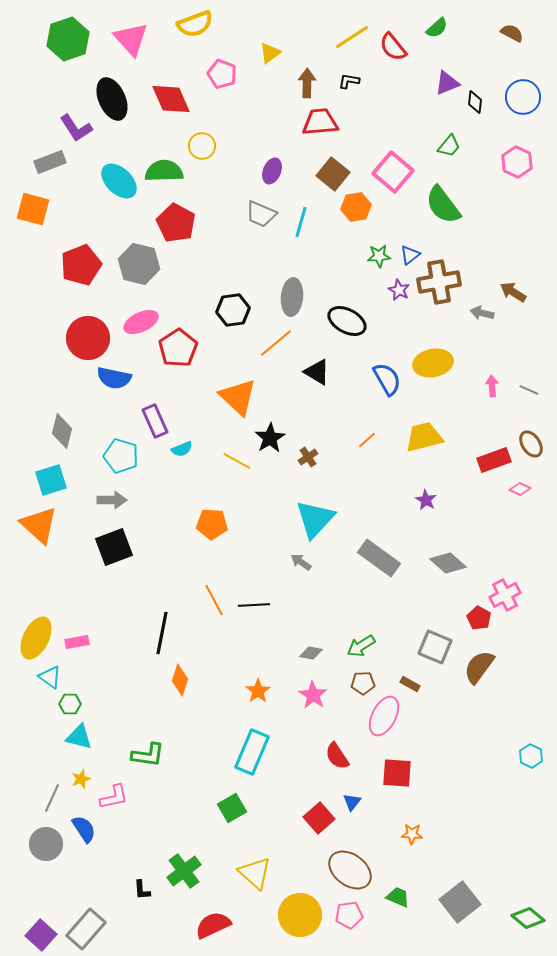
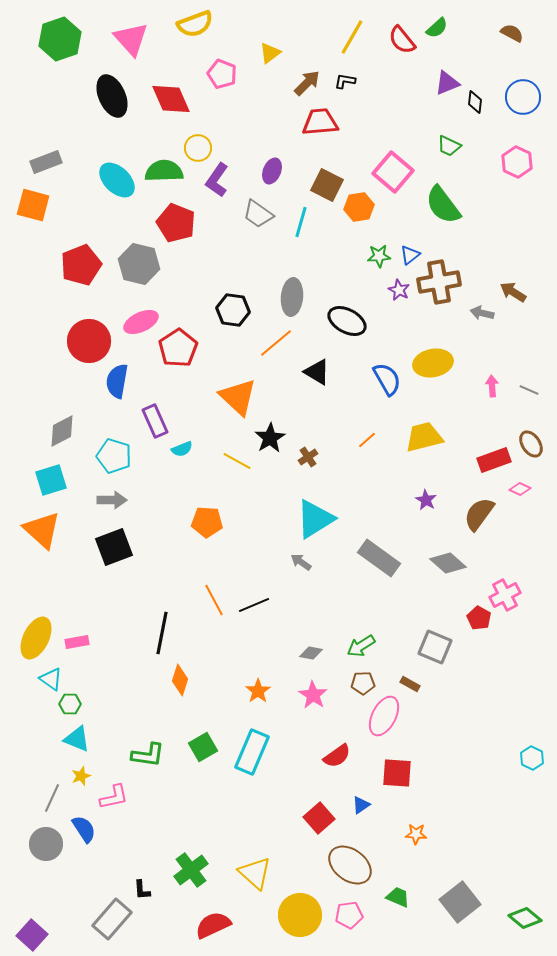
yellow line at (352, 37): rotated 27 degrees counterclockwise
green hexagon at (68, 39): moved 8 px left
red semicircle at (393, 47): moved 9 px right, 7 px up
black L-shape at (349, 81): moved 4 px left
brown arrow at (307, 83): rotated 44 degrees clockwise
black ellipse at (112, 99): moved 3 px up
purple L-shape at (76, 128): moved 141 px right, 52 px down; rotated 68 degrees clockwise
yellow circle at (202, 146): moved 4 px left, 2 px down
green trapezoid at (449, 146): rotated 75 degrees clockwise
gray rectangle at (50, 162): moved 4 px left
brown square at (333, 174): moved 6 px left, 11 px down; rotated 12 degrees counterclockwise
cyan ellipse at (119, 181): moved 2 px left, 1 px up
orange hexagon at (356, 207): moved 3 px right
orange square at (33, 209): moved 4 px up
gray trapezoid at (261, 214): moved 3 px left; rotated 12 degrees clockwise
red pentagon at (176, 223): rotated 6 degrees counterclockwise
black hexagon at (233, 310): rotated 16 degrees clockwise
red circle at (88, 338): moved 1 px right, 3 px down
blue semicircle at (114, 378): moved 3 px right, 3 px down; rotated 88 degrees clockwise
gray diamond at (62, 431): rotated 48 degrees clockwise
cyan pentagon at (121, 456): moved 7 px left
cyan triangle at (315, 519): rotated 15 degrees clockwise
orange pentagon at (212, 524): moved 5 px left, 2 px up
orange triangle at (39, 525): moved 3 px right, 5 px down
black line at (254, 605): rotated 20 degrees counterclockwise
brown semicircle at (479, 667): moved 153 px up
cyan triangle at (50, 677): moved 1 px right, 2 px down
cyan triangle at (79, 737): moved 2 px left, 2 px down; rotated 8 degrees clockwise
red semicircle at (337, 756): rotated 92 degrees counterclockwise
cyan hexagon at (531, 756): moved 1 px right, 2 px down
yellow star at (81, 779): moved 3 px up
blue triangle at (352, 802): moved 9 px right, 3 px down; rotated 18 degrees clockwise
green square at (232, 808): moved 29 px left, 61 px up
orange star at (412, 834): moved 4 px right
brown ellipse at (350, 870): moved 5 px up
green cross at (184, 871): moved 7 px right, 1 px up
green diamond at (528, 918): moved 3 px left
gray rectangle at (86, 929): moved 26 px right, 10 px up
purple square at (41, 935): moved 9 px left
